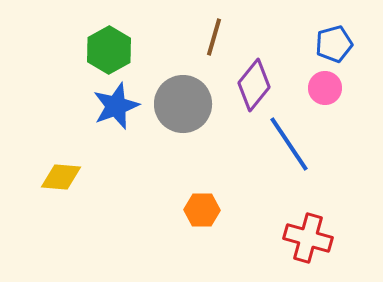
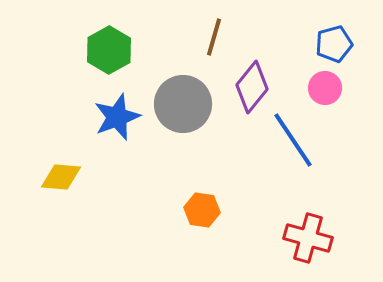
purple diamond: moved 2 px left, 2 px down
blue star: moved 1 px right, 11 px down
blue line: moved 4 px right, 4 px up
orange hexagon: rotated 8 degrees clockwise
